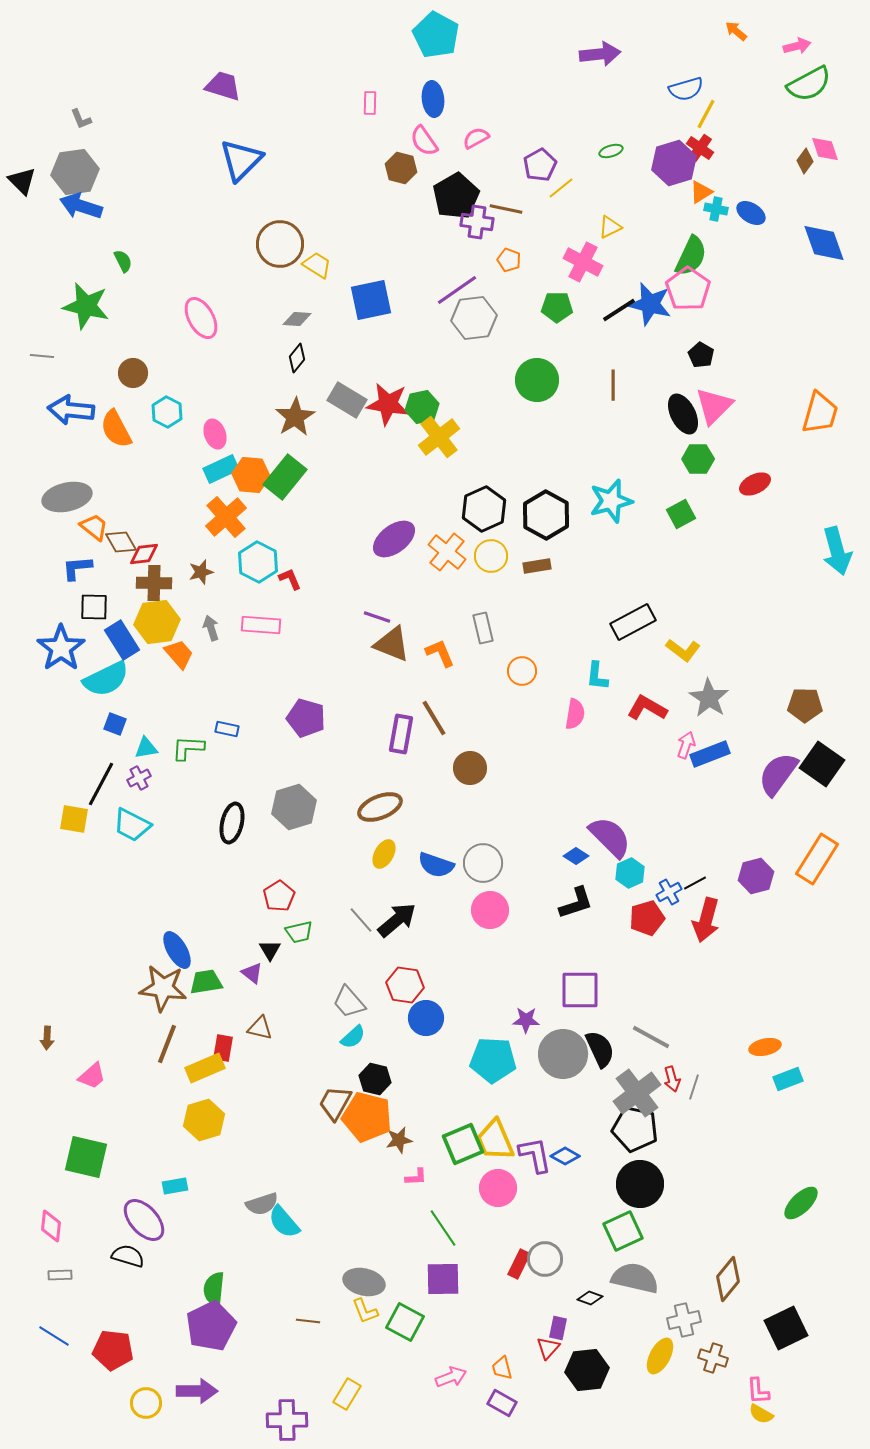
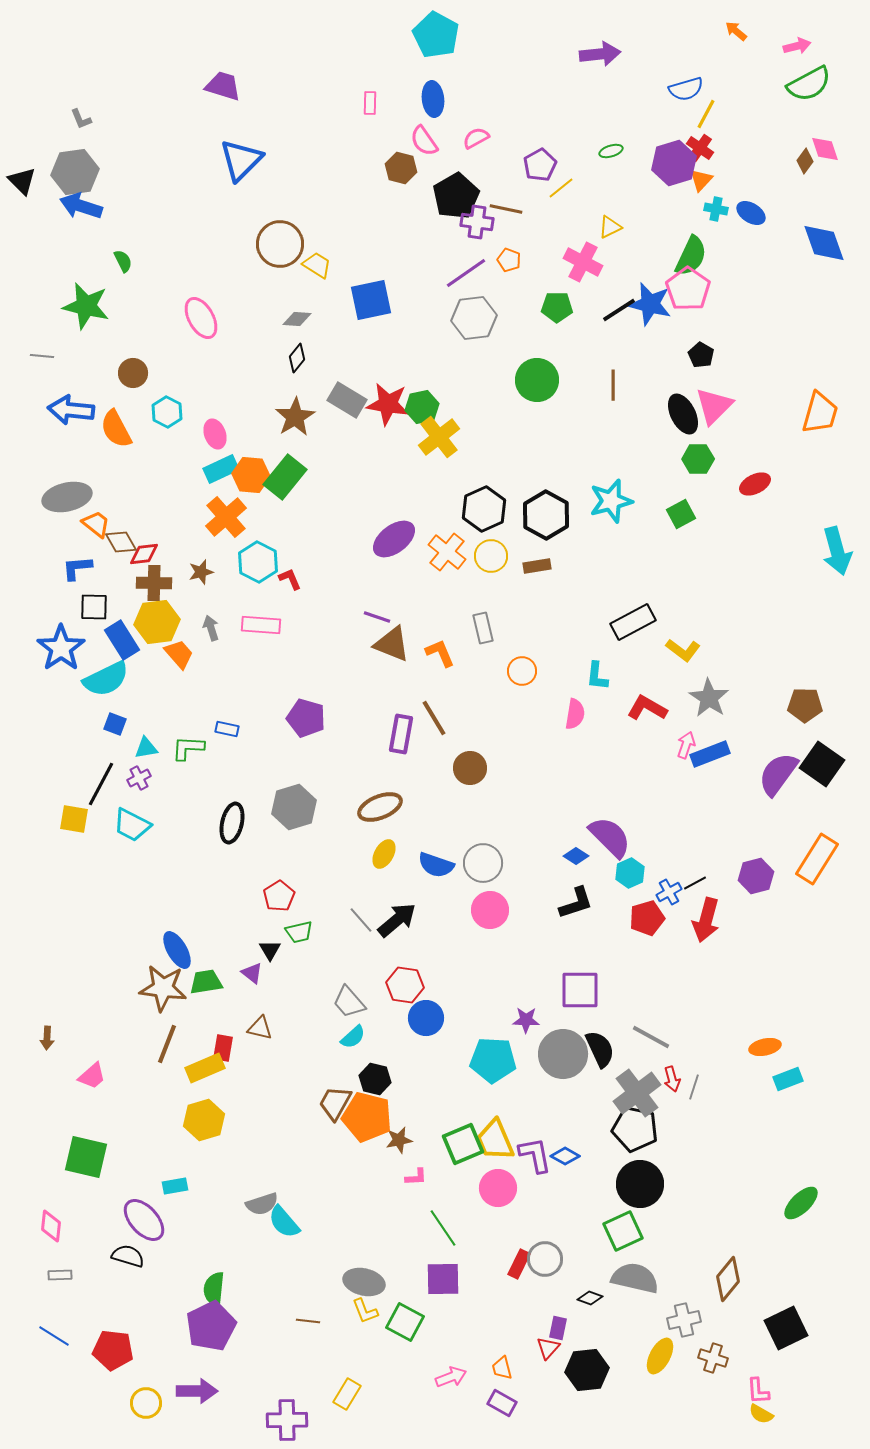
orange triangle at (701, 192): moved 12 px up; rotated 15 degrees counterclockwise
purple line at (457, 290): moved 9 px right, 17 px up
orange trapezoid at (94, 527): moved 2 px right, 3 px up
